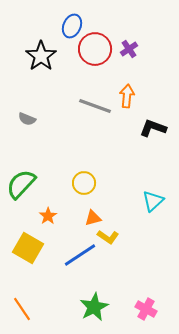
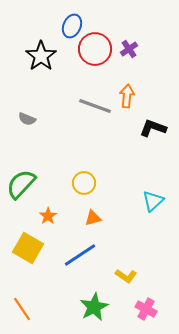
yellow L-shape: moved 18 px right, 39 px down
